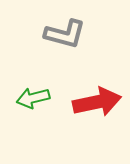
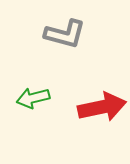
red arrow: moved 5 px right, 5 px down
